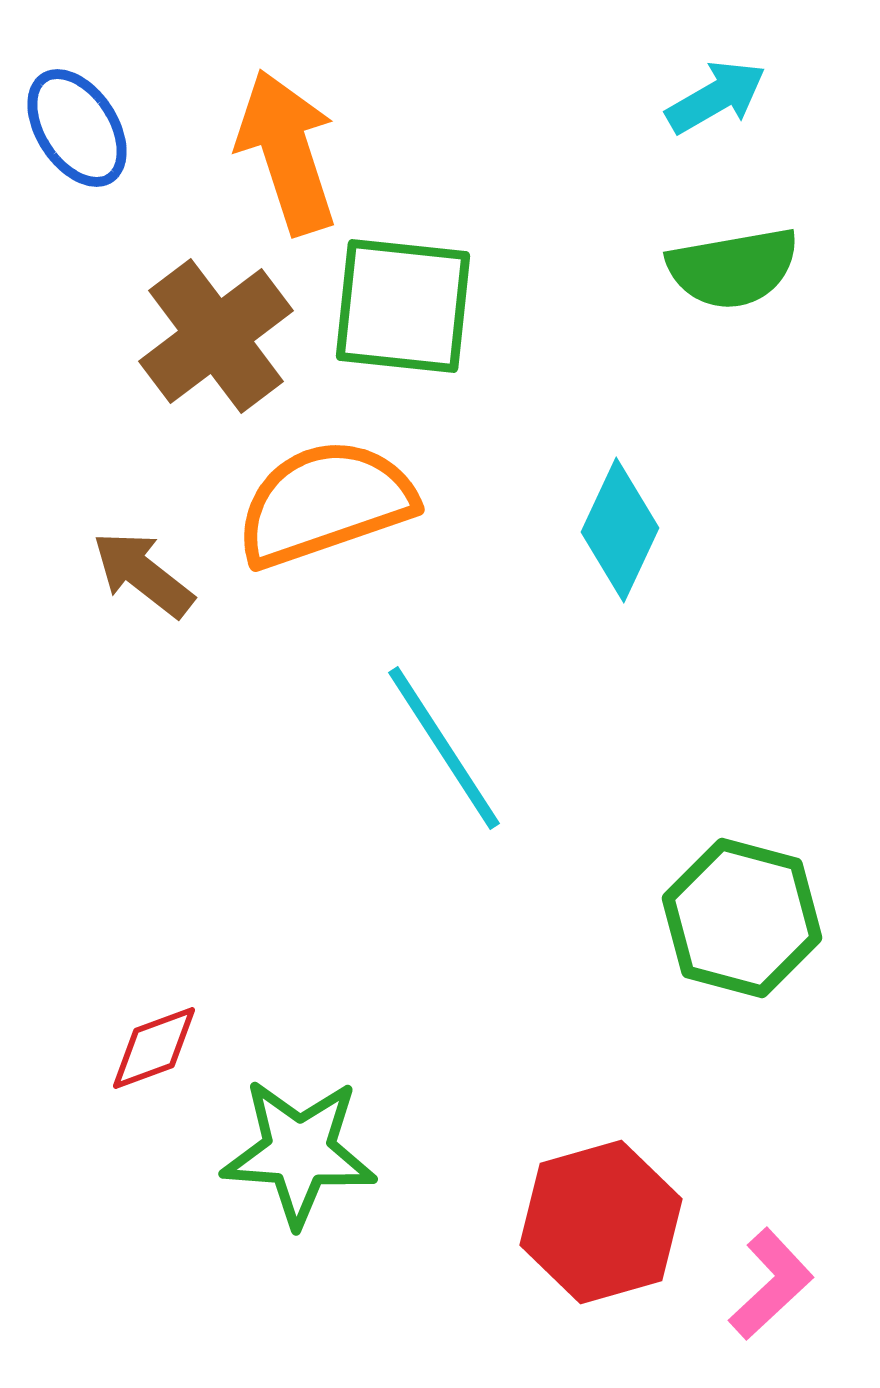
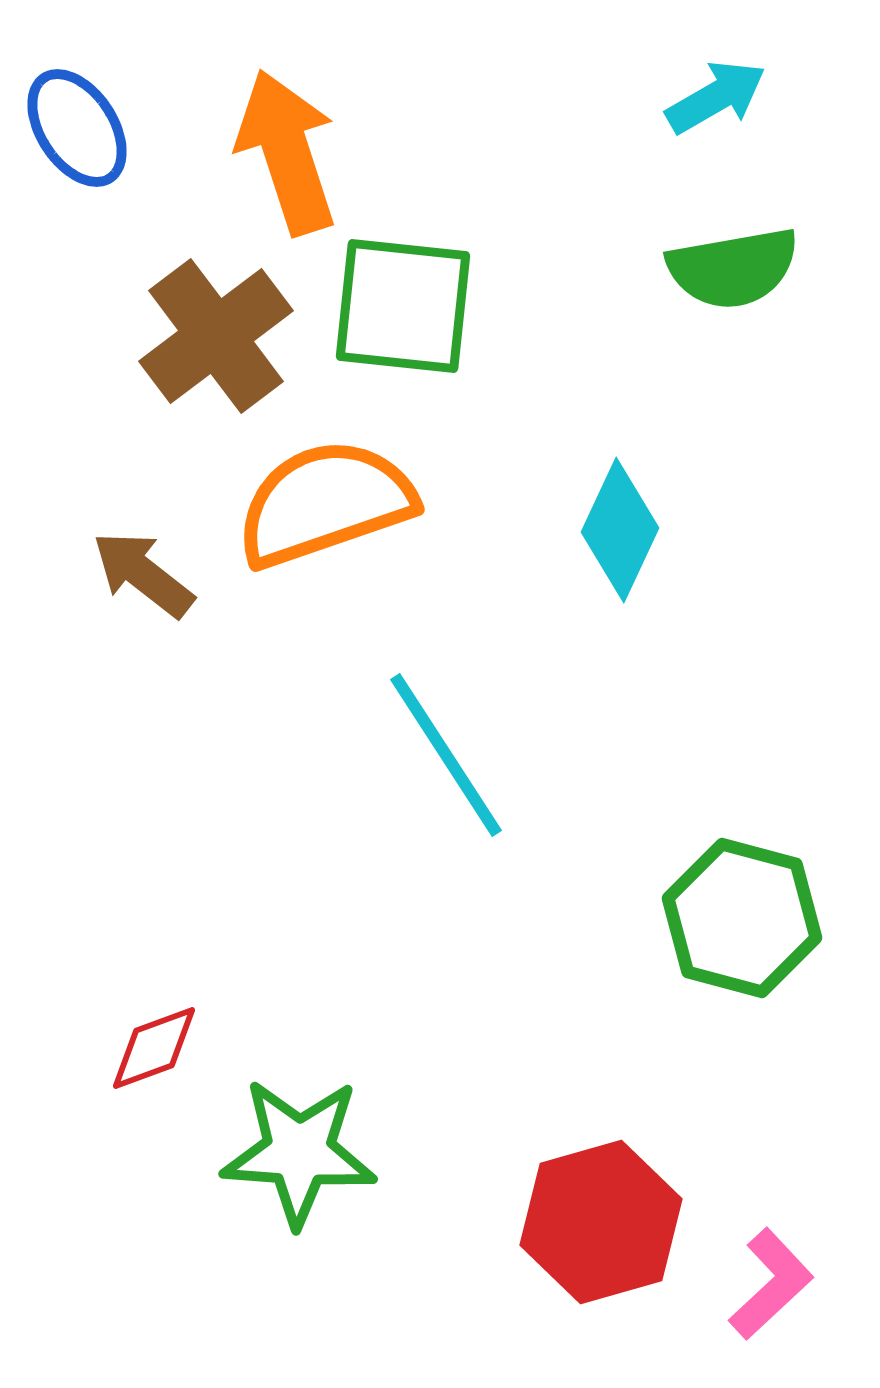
cyan line: moved 2 px right, 7 px down
